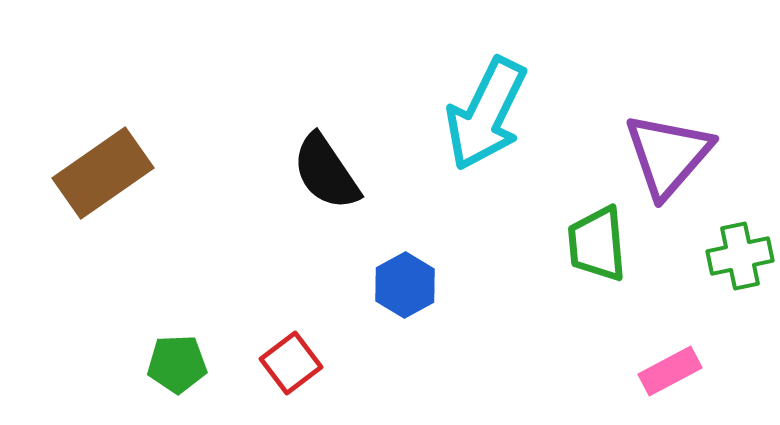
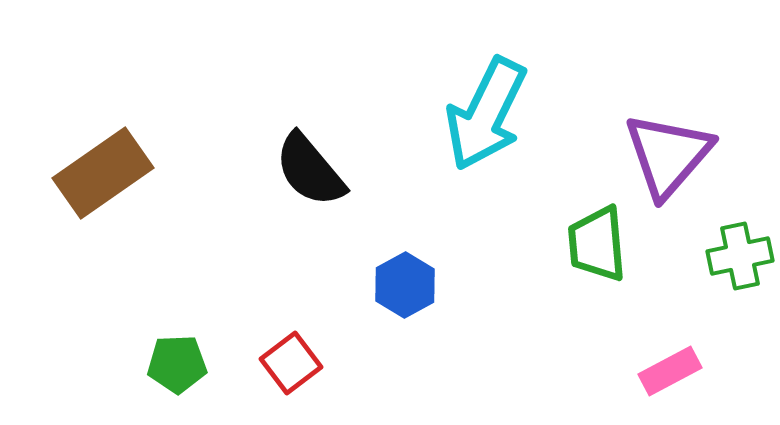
black semicircle: moved 16 px left, 2 px up; rotated 6 degrees counterclockwise
